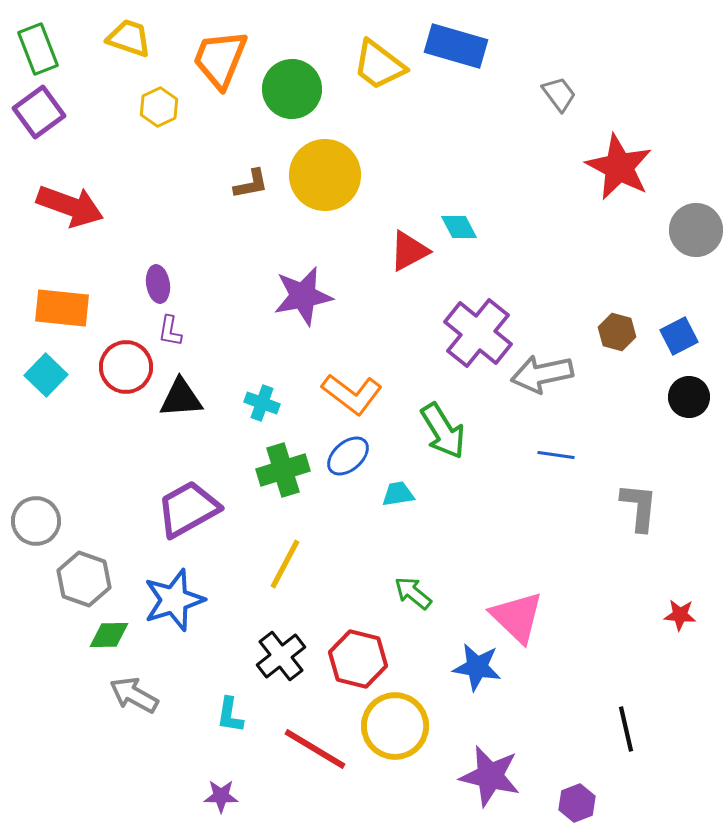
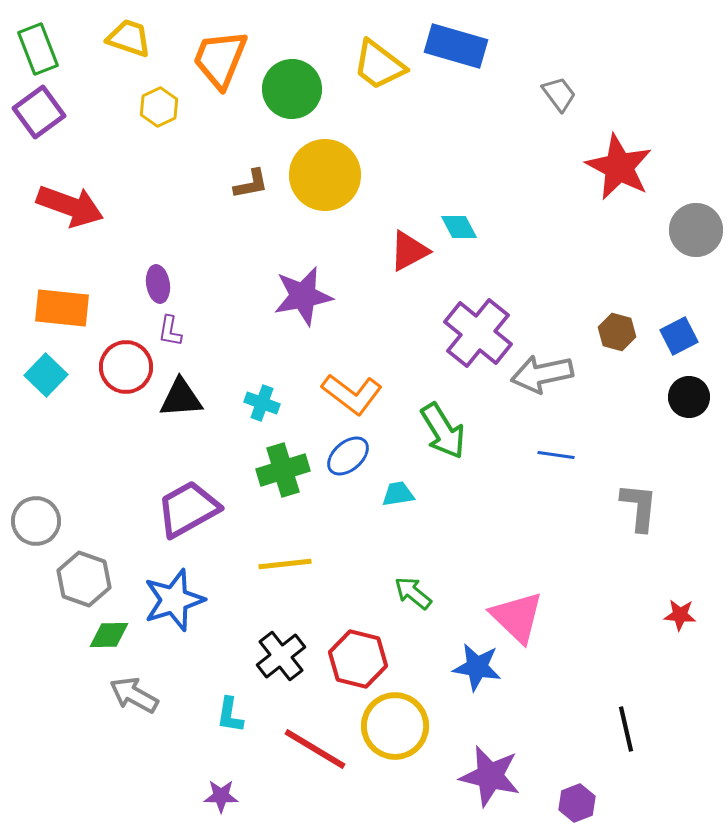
yellow line at (285, 564): rotated 56 degrees clockwise
